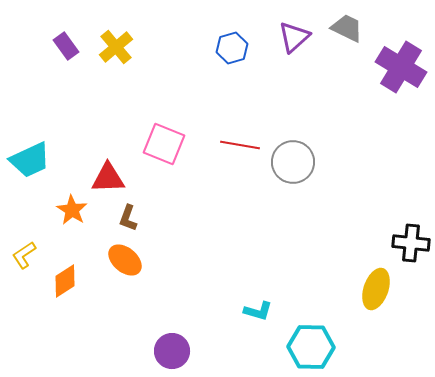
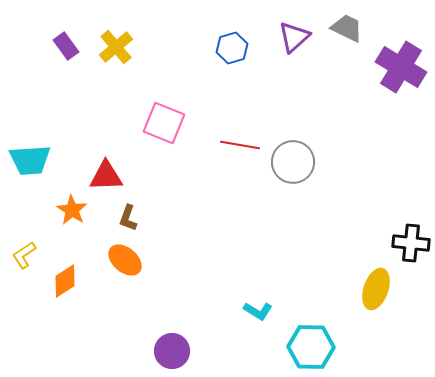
pink square: moved 21 px up
cyan trapezoid: rotated 21 degrees clockwise
red triangle: moved 2 px left, 2 px up
cyan L-shape: rotated 16 degrees clockwise
